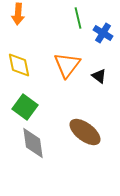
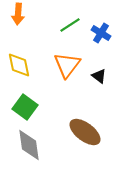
green line: moved 8 px left, 7 px down; rotated 70 degrees clockwise
blue cross: moved 2 px left
gray diamond: moved 4 px left, 2 px down
